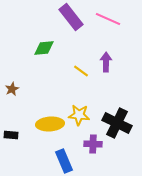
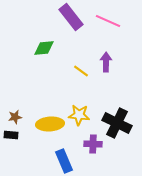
pink line: moved 2 px down
brown star: moved 3 px right, 28 px down; rotated 16 degrees clockwise
